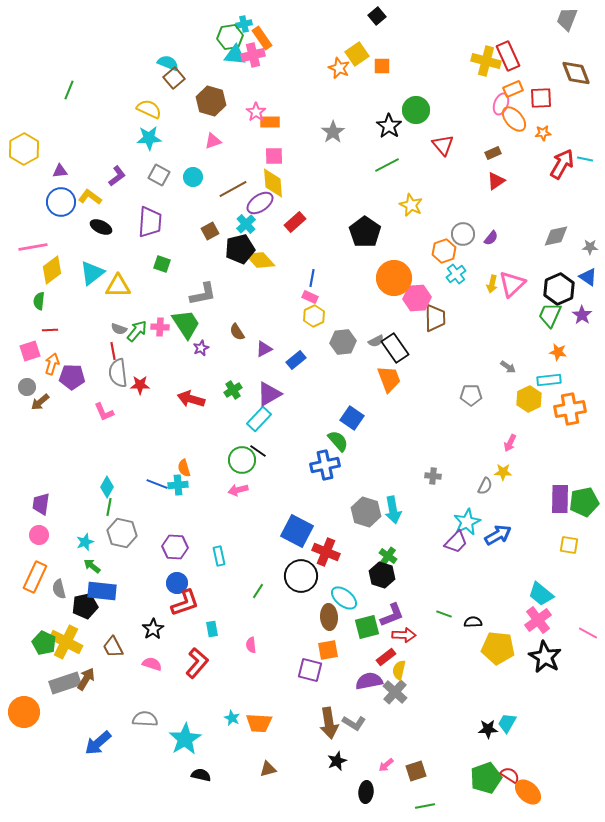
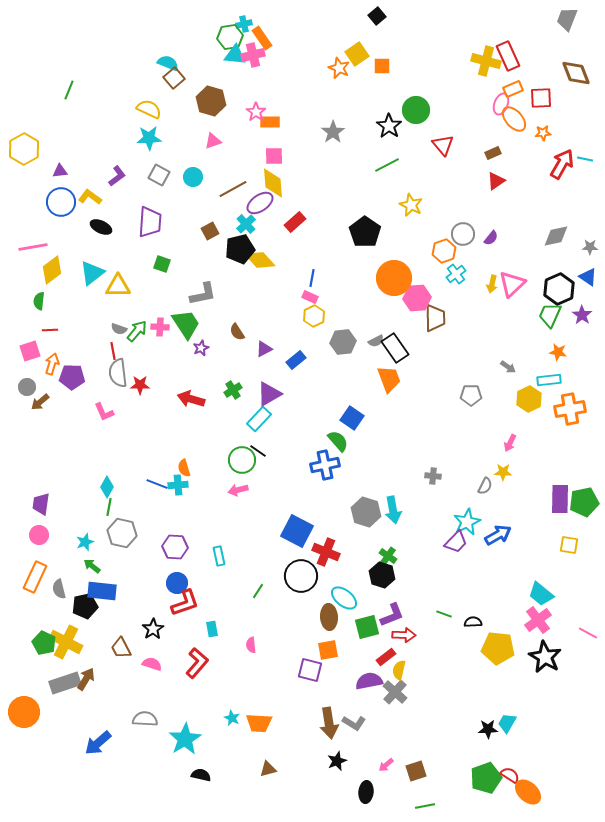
brown trapezoid at (113, 647): moved 8 px right, 1 px down
